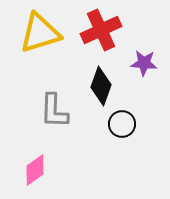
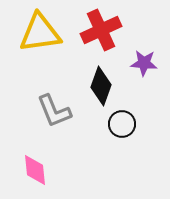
yellow triangle: rotated 9 degrees clockwise
gray L-shape: rotated 24 degrees counterclockwise
pink diamond: rotated 60 degrees counterclockwise
